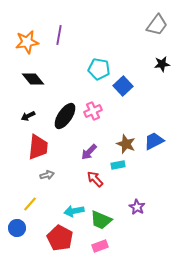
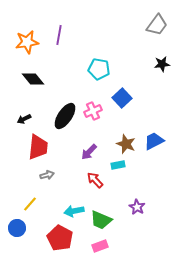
blue square: moved 1 px left, 12 px down
black arrow: moved 4 px left, 3 px down
red arrow: moved 1 px down
